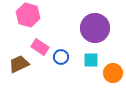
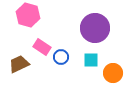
pink rectangle: moved 2 px right
